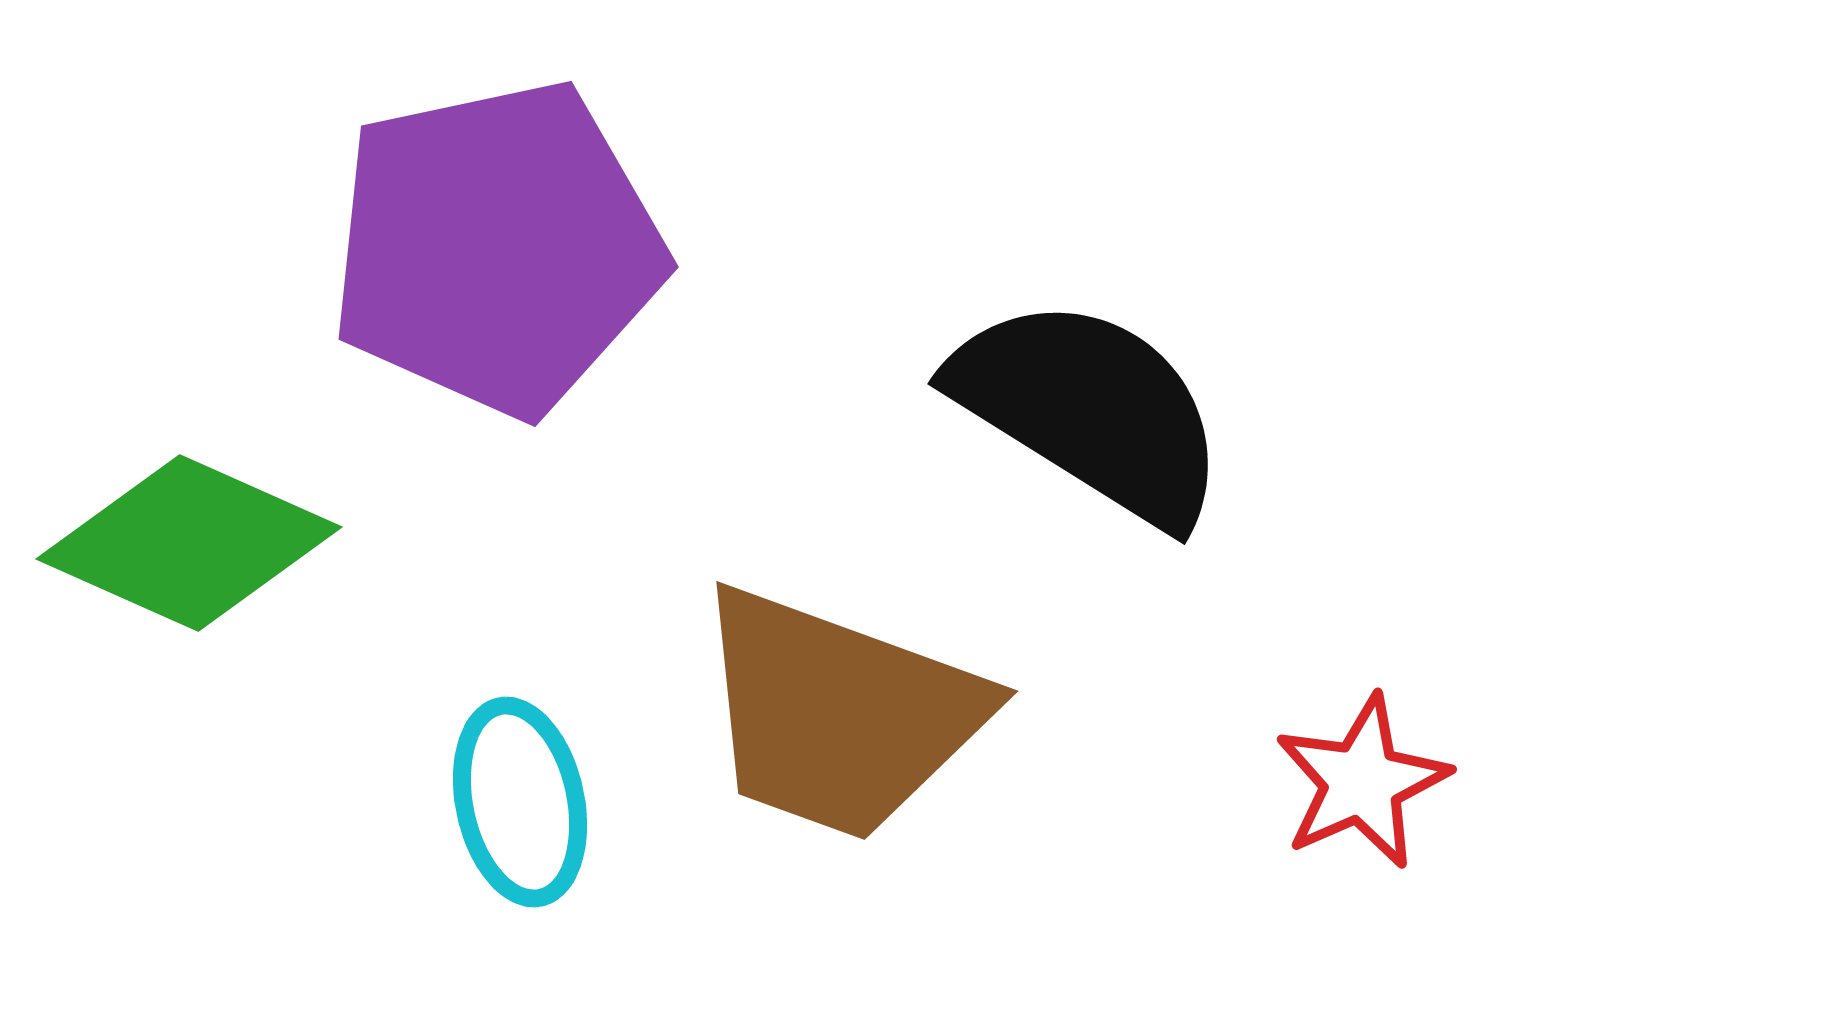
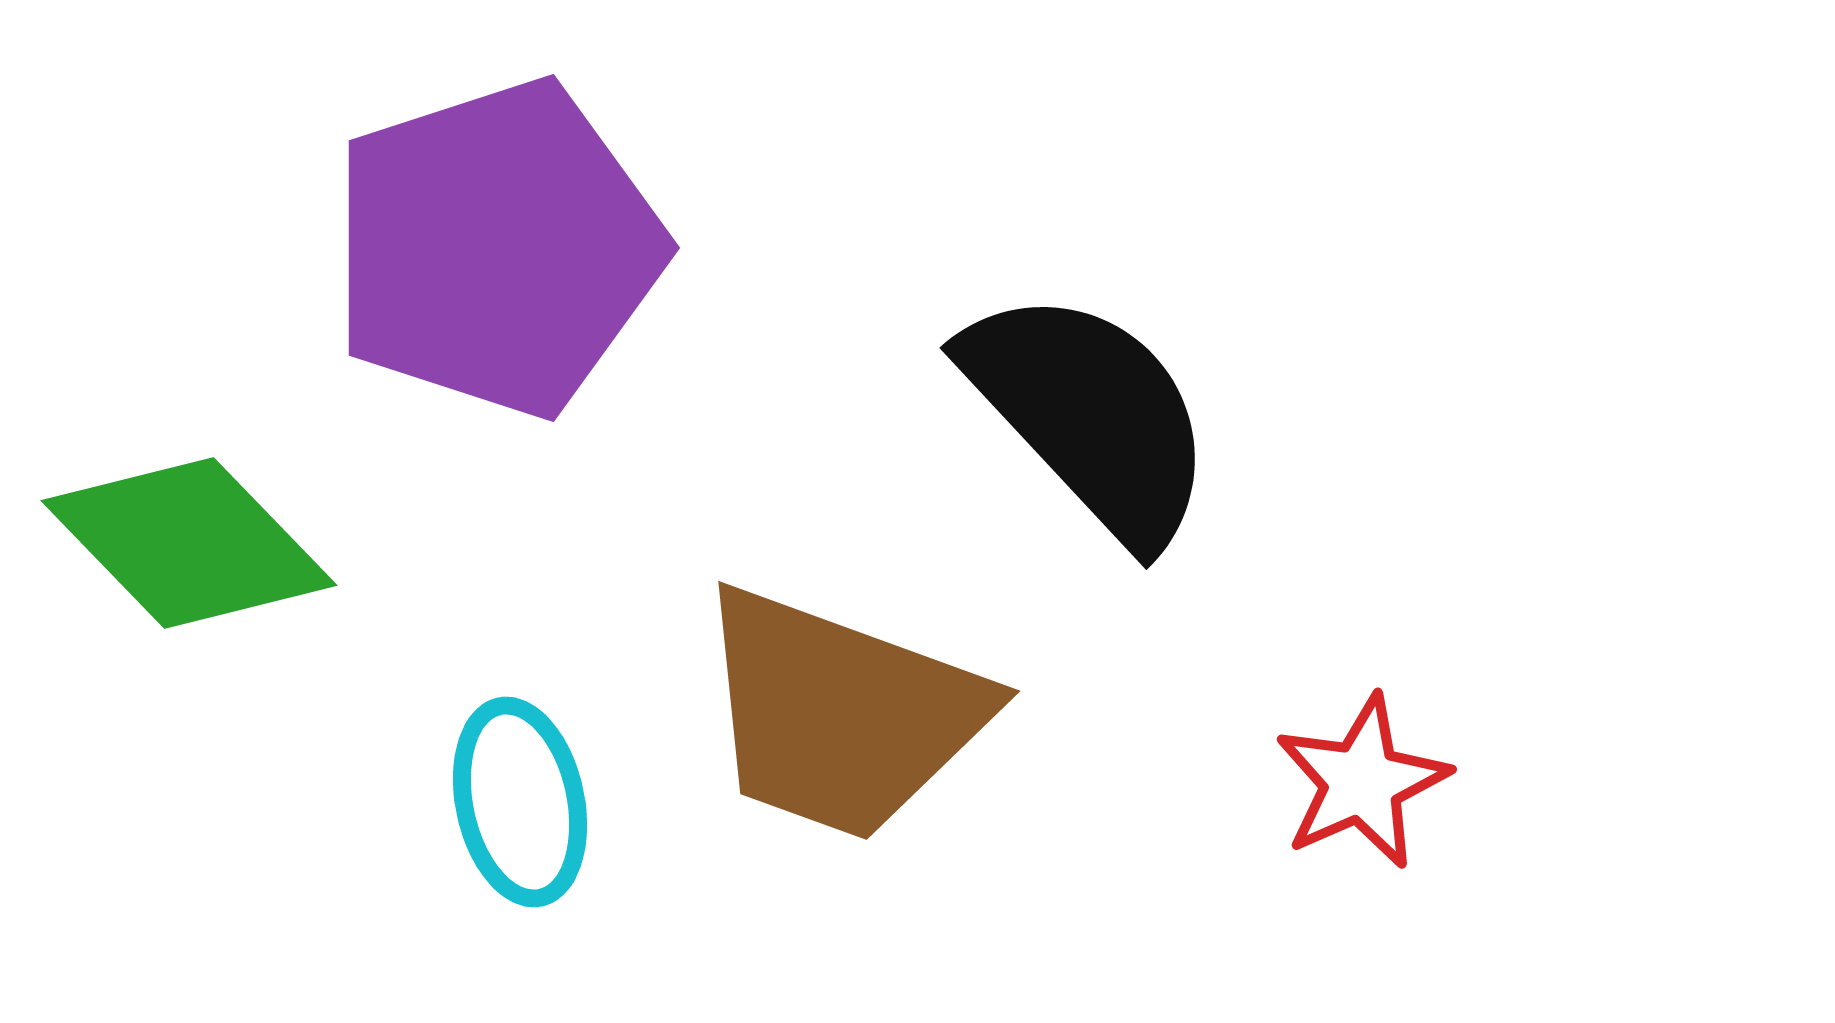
purple pentagon: rotated 6 degrees counterclockwise
black semicircle: moved 5 px down; rotated 15 degrees clockwise
green diamond: rotated 22 degrees clockwise
brown trapezoid: moved 2 px right
